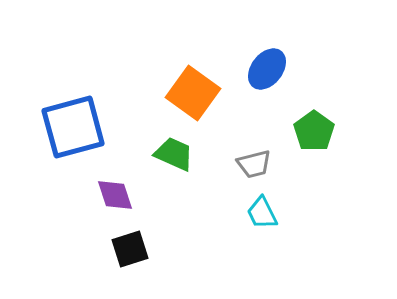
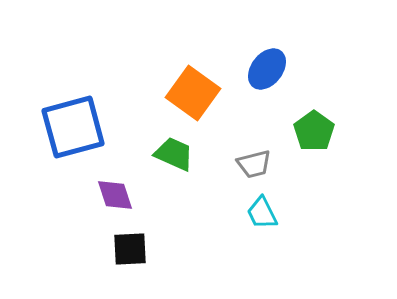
black square: rotated 15 degrees clockwise
